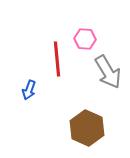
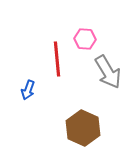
blue arrow: moved 1 px left
brown hexagon: moved 4 px left
